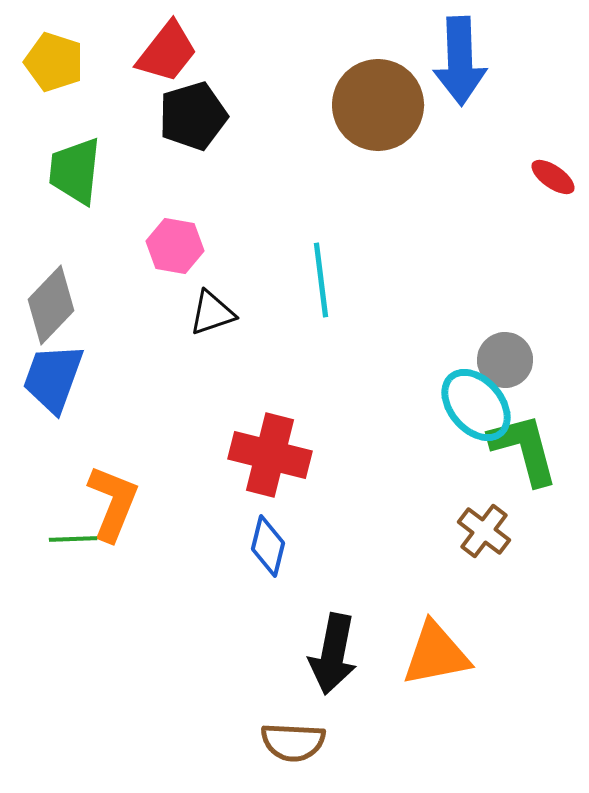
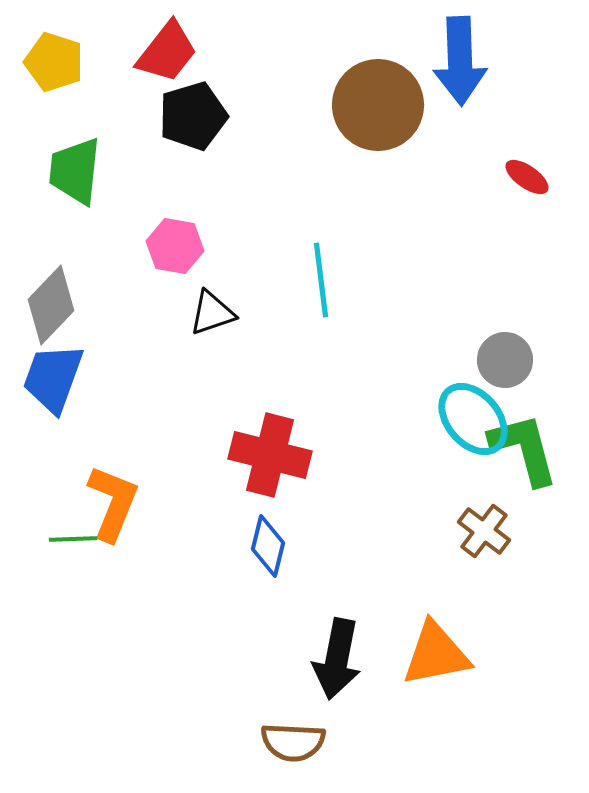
red ellipse: moved 26 px left
cyan ellipse: moved 3 px left, 14 px down
black arrow: moved 4 px right, 5 px down
